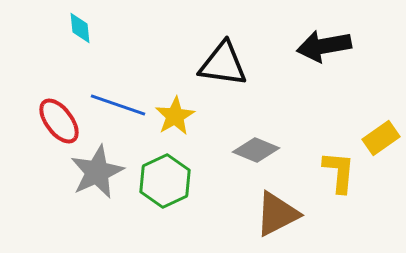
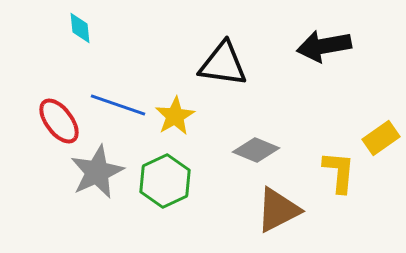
brown triangle: moved 1 px right, 4 px up
